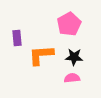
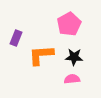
purple rectangle: moved 1 px left; rotated 28 degrees clockwise
pink semicircle: moved 1 px down
